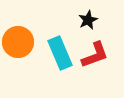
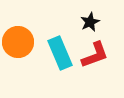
black star: moved 2 px right, 2 px down
